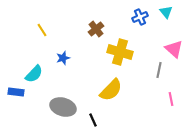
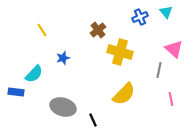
brown cross: moved 2 px right, 1 px down
yellow semicircle: moved 13 px right, 4 px down
